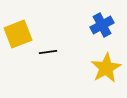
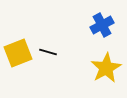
yellow square: moved 19 px down
black line: rotated 24 degrees clockwise
